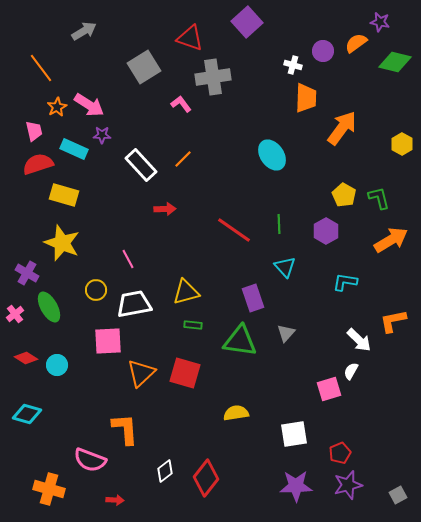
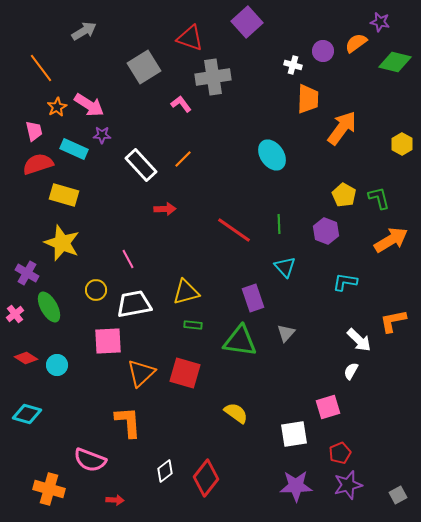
orange trapezoid at (306, 98): moved 2 px right, 1 px down
purple hexagon at (326, 231): rotated 10 degrees counterclockwise
pink square at (329, 389): moved 1 px left, 18 px down
yellow semicircle at (236, 413): rotated 45 degrees clockwise
orange L-shape at (125, 429): moved 3 px right, 7 px up
